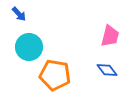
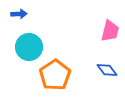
blue arrow: rotated 49 degrees counterclockwise
pink trapezoid: moved 5 px up
orange pentagon: rotated 28 degrees clockwise
